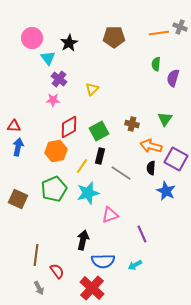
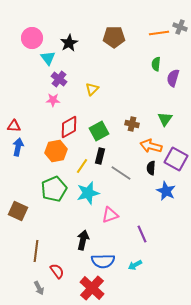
brown square: moved 12 px down
brown line: moved 4 px up
